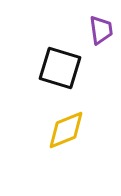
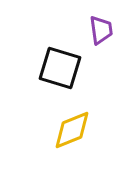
yellow diamond: moved 6 px right
